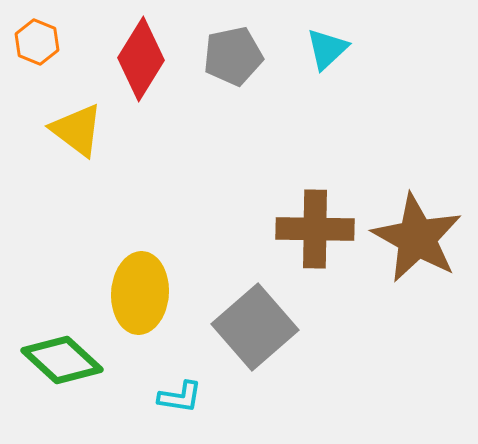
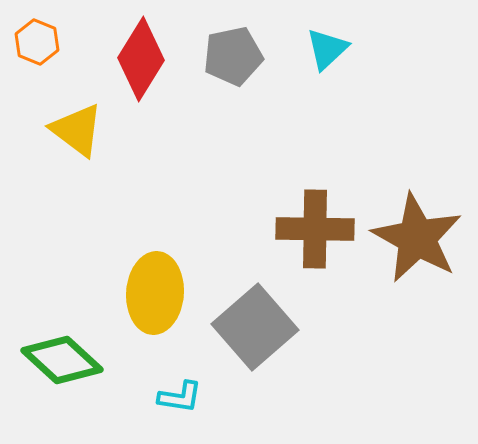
yellow ellipse: moved 15 px right
